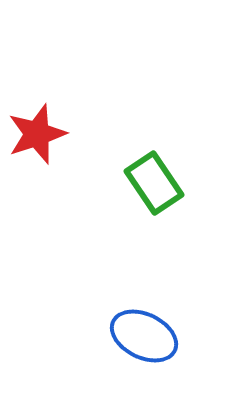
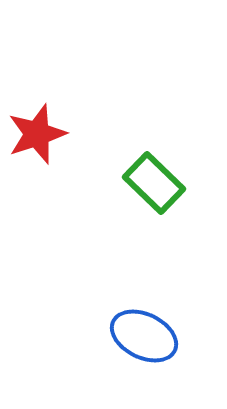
green rectangle: rotated 12 degrees counterclockwise
